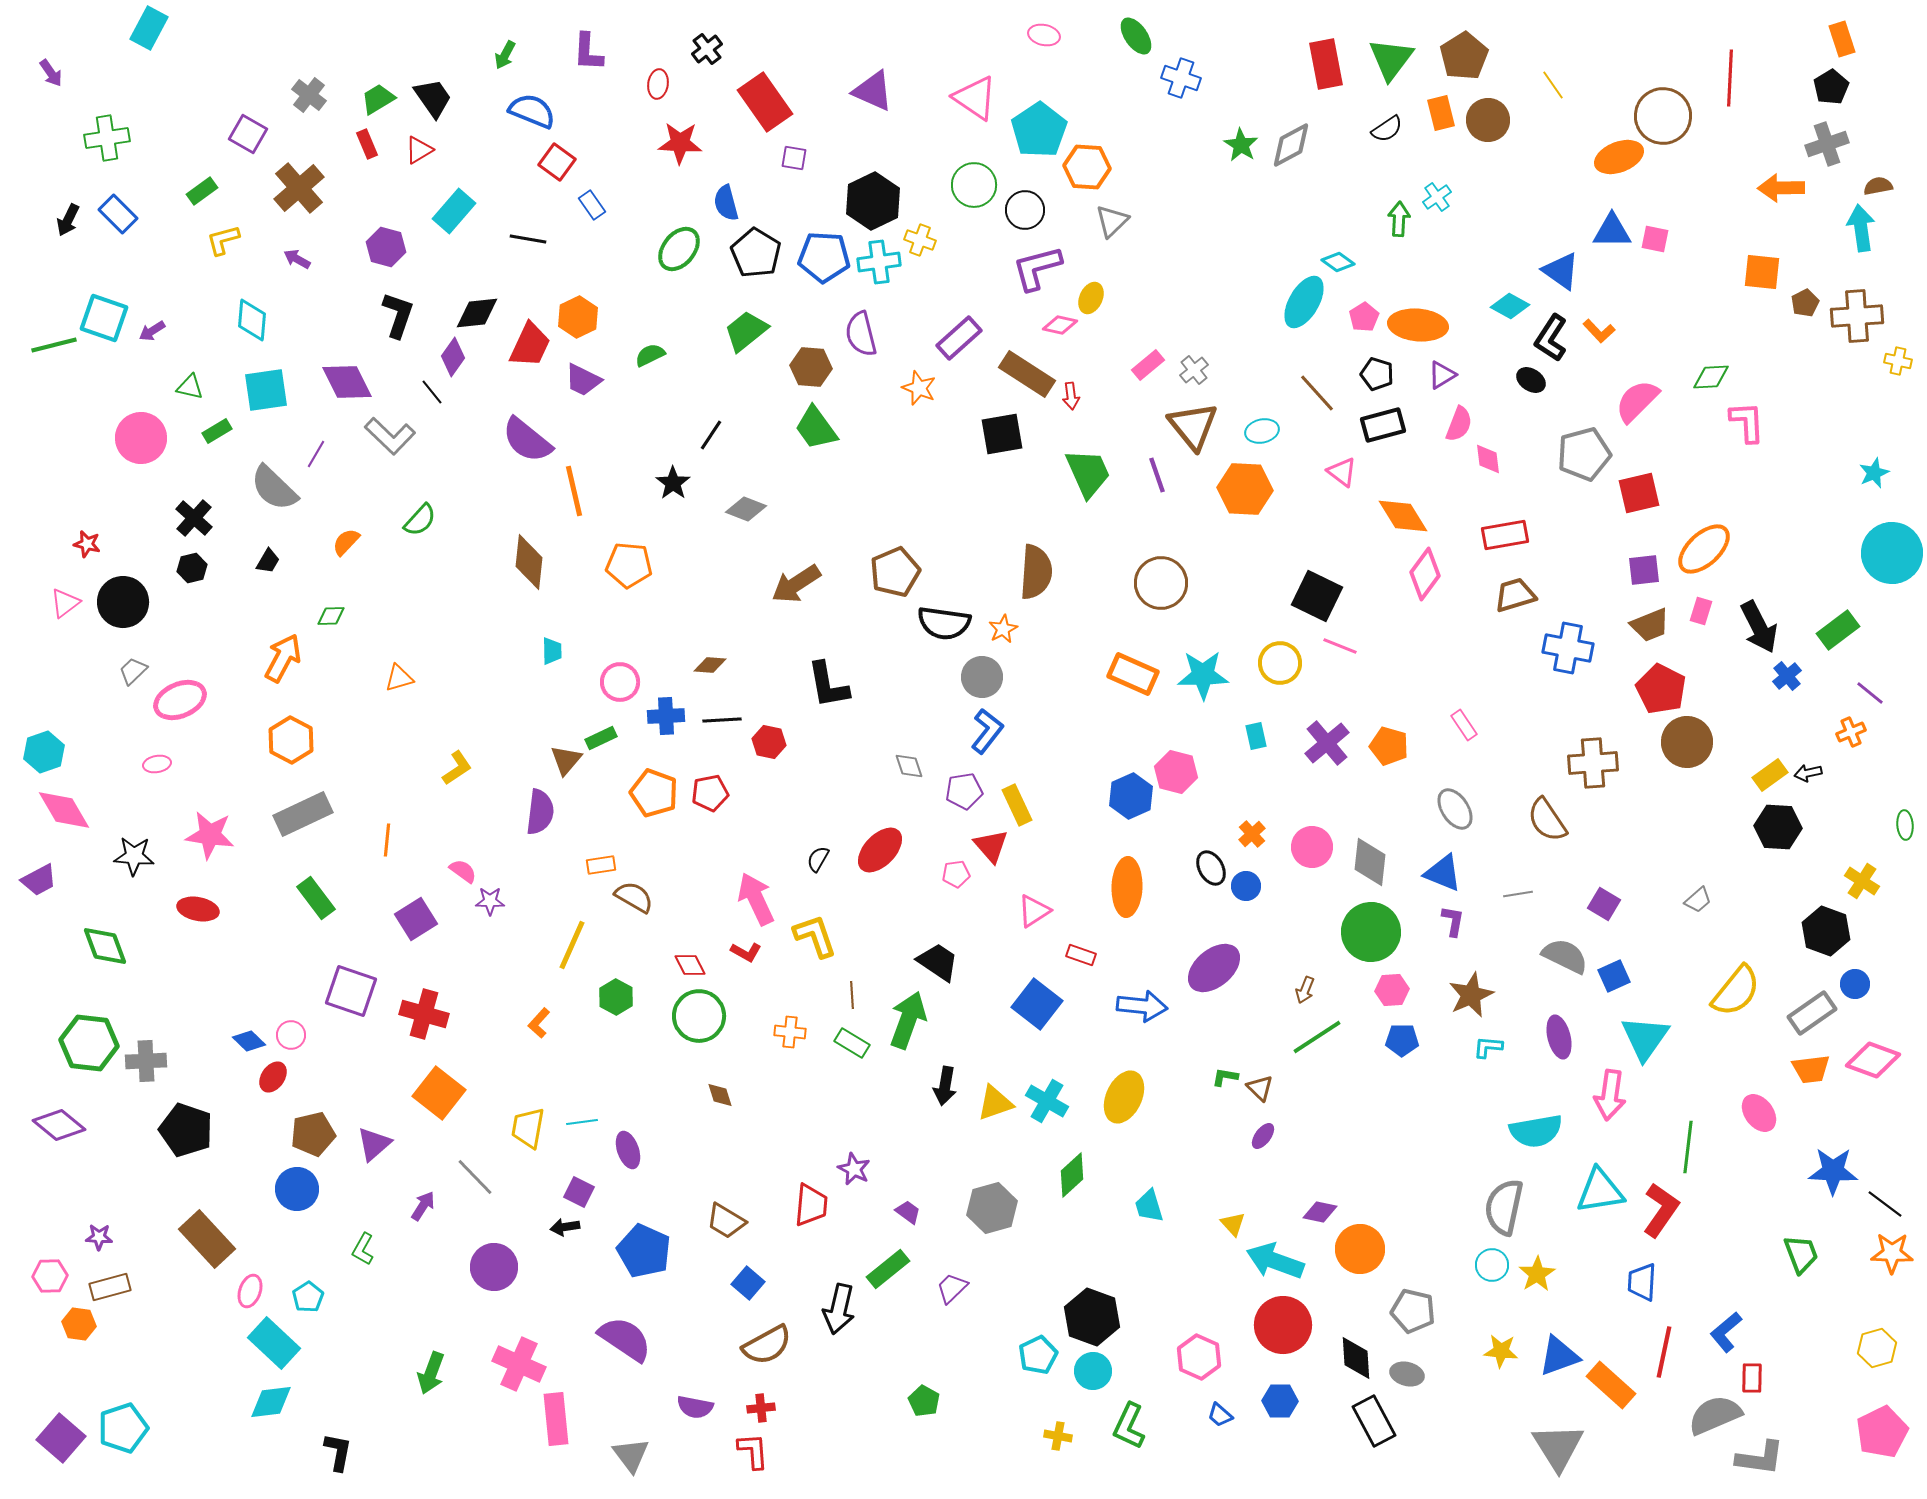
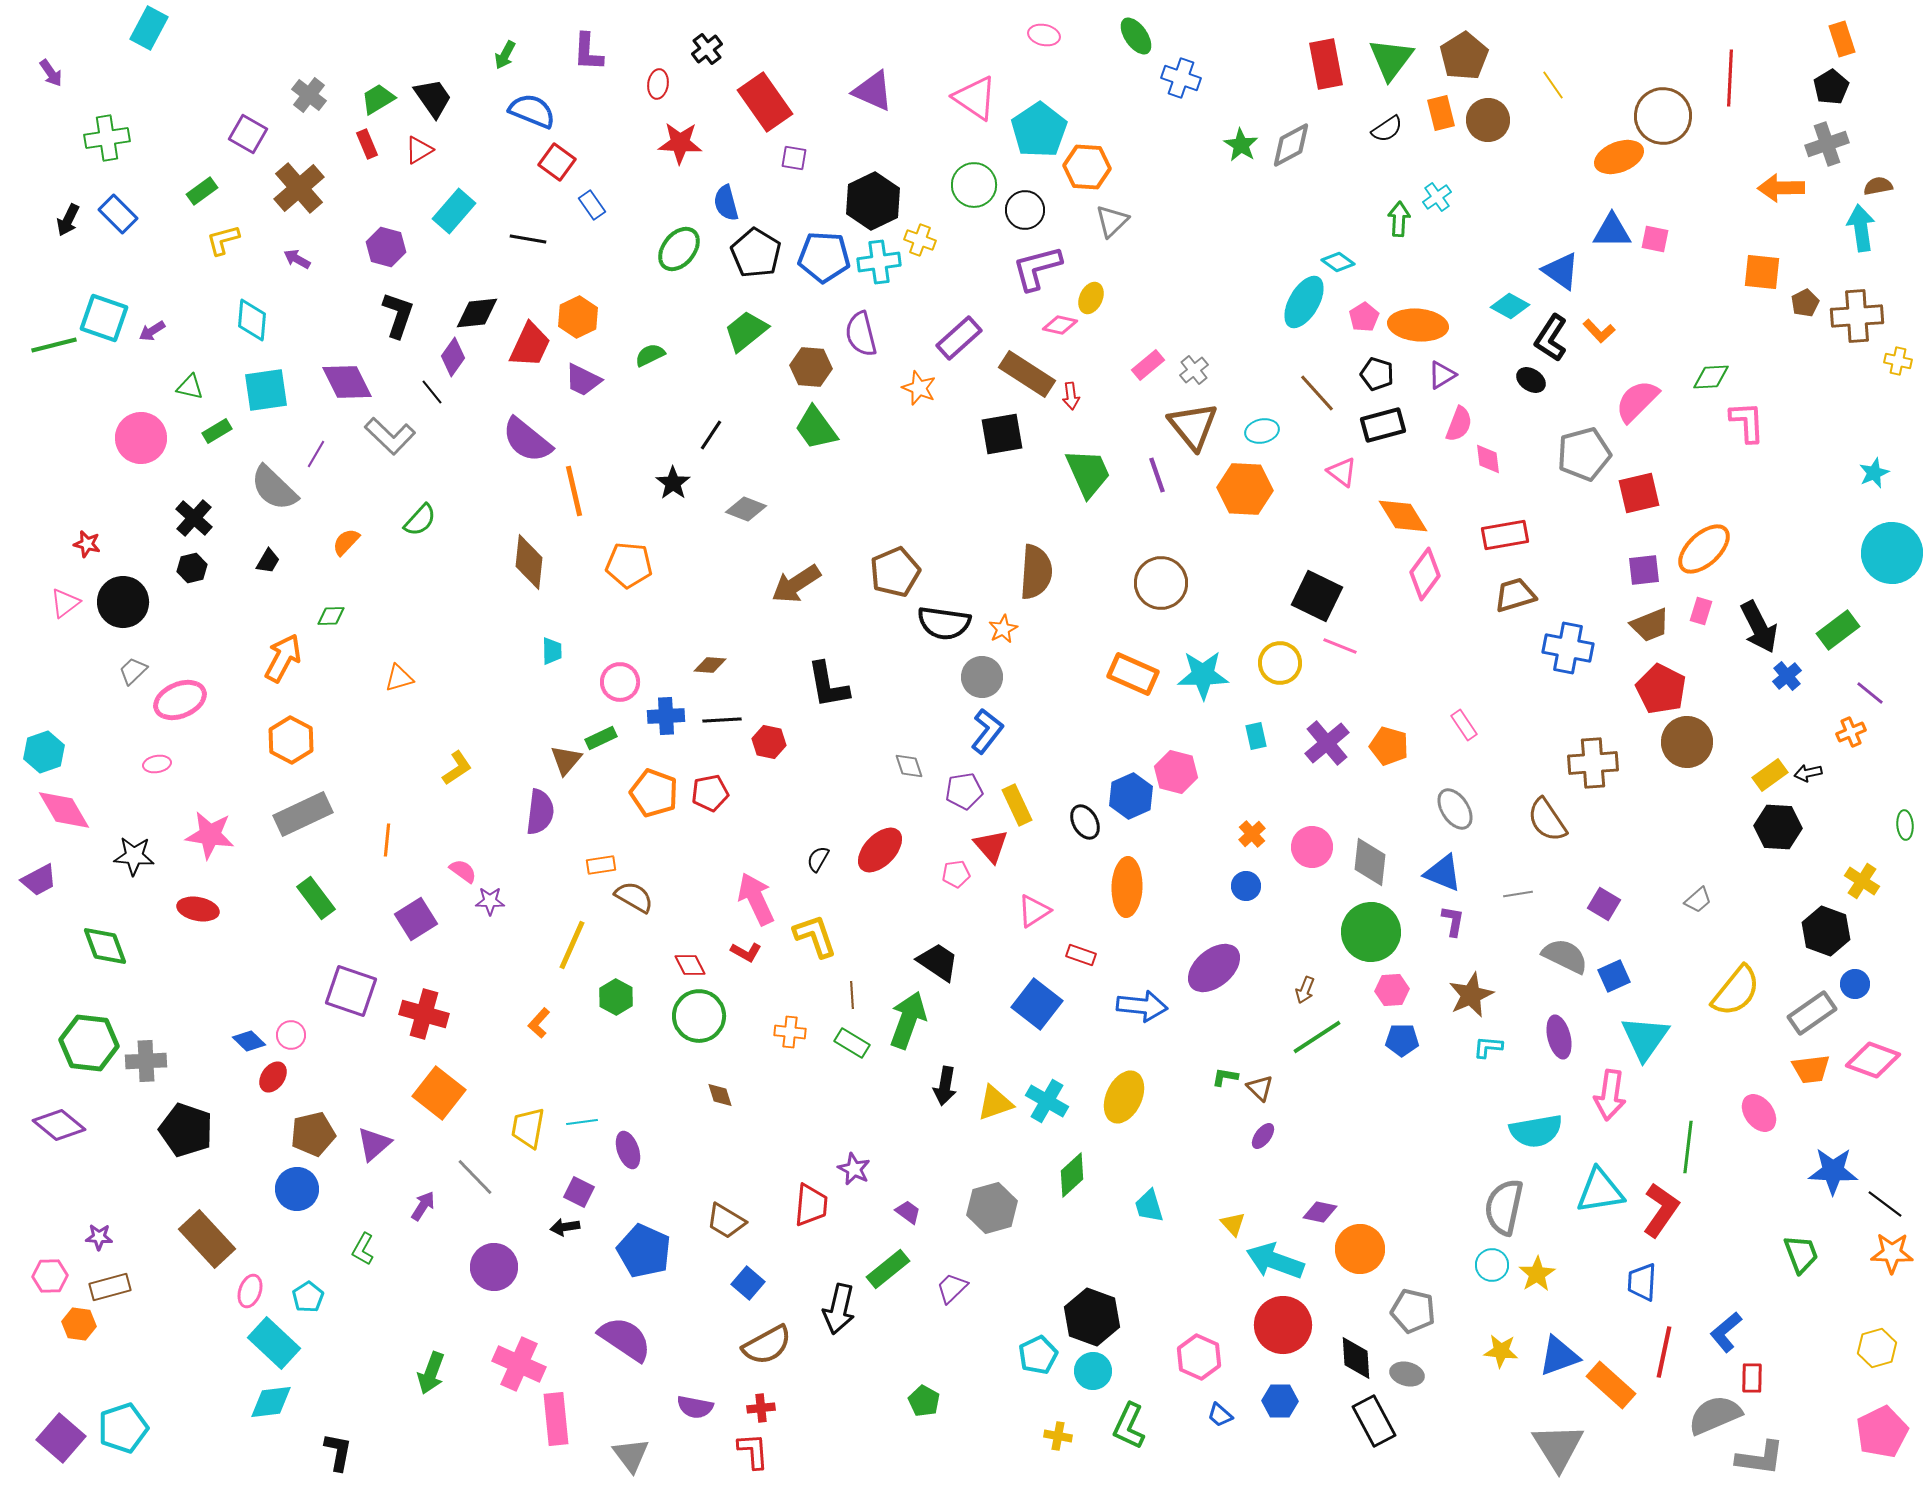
black ellipse at (1211, 868): moved 126 px left, 46 px up
